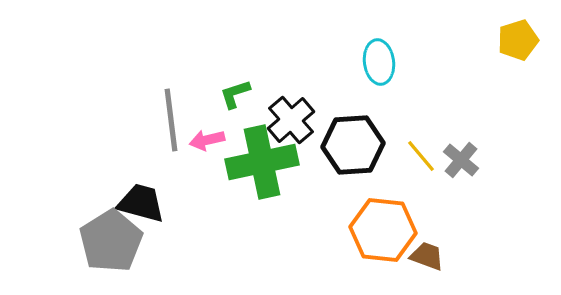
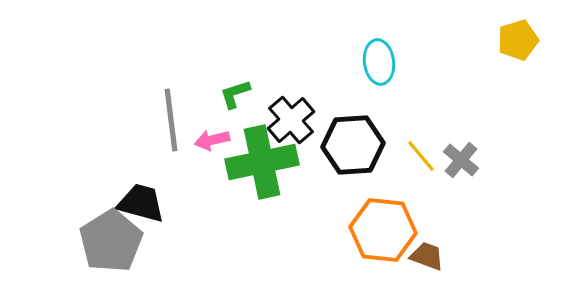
pink arrow: moved 5 px right
